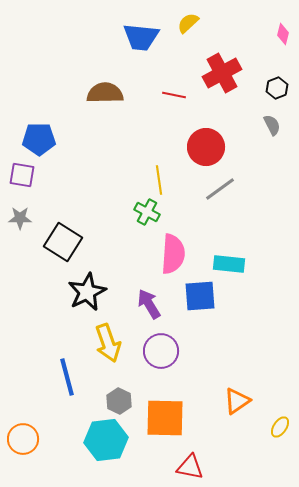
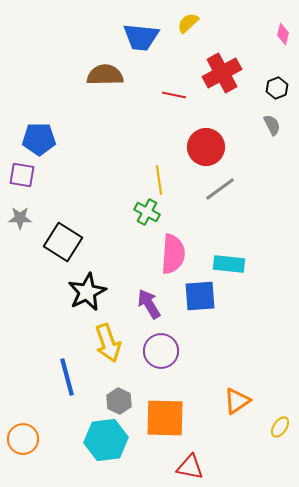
brown semicircle: moved 18 px up
